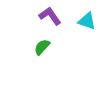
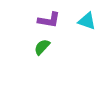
purple L-shape: moved 1 px left, 4 px down; rotated 135 degrees clockwise
